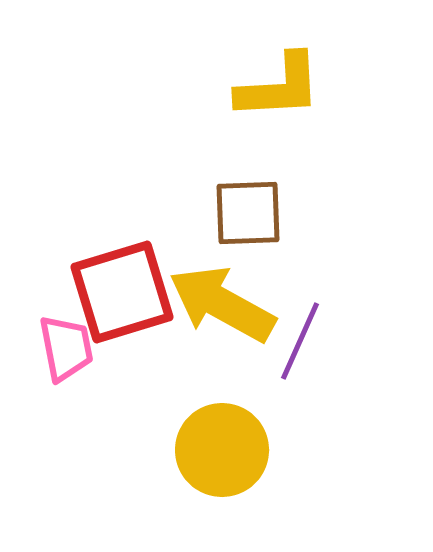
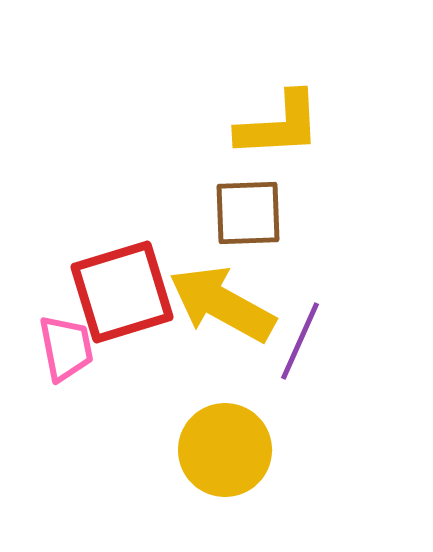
yellow L-shape: moved 38 px down
yellow circle: moved 3 px right
